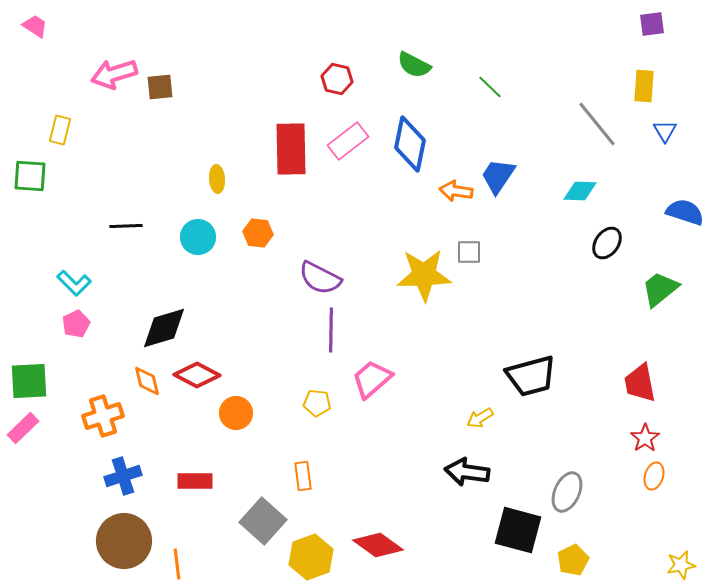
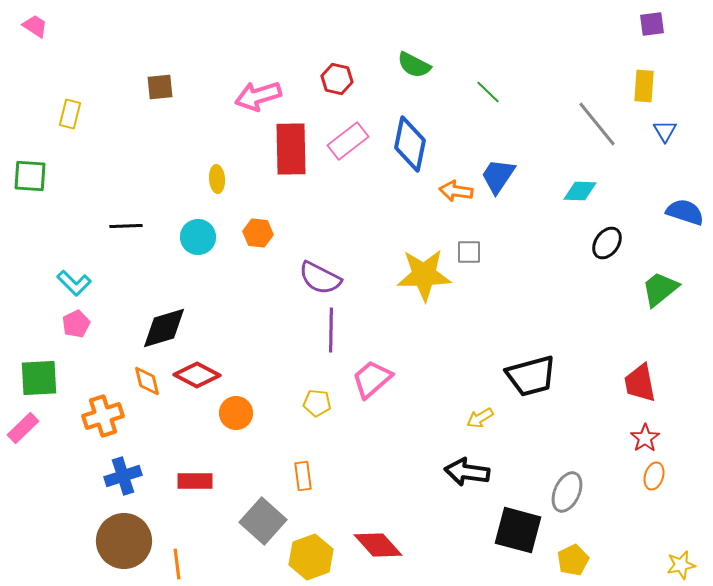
pink arrow at (114, 74): moved 144 px right, 22 px down
green line at (490, 87): moved 2 px left, 5 px down
yellow rectangle at (60, 130): moved 10 px right, 16 px up
green square at (29, 381): moved 10 px right, 3 px up
red diamond at (378, 545): rotated 12 degrees clockwise
